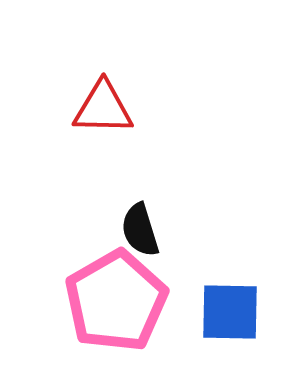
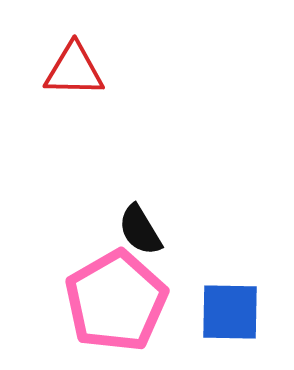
red triangle: moved 29 px left, 38 px up
black semicircle: rotated 14 degrees counterclockwise
